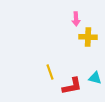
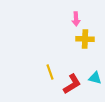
yellow cross: moved 3 px left, 2 px down
red L-shape: moved 2 px up; rotated 20 degrees counterclockwise
